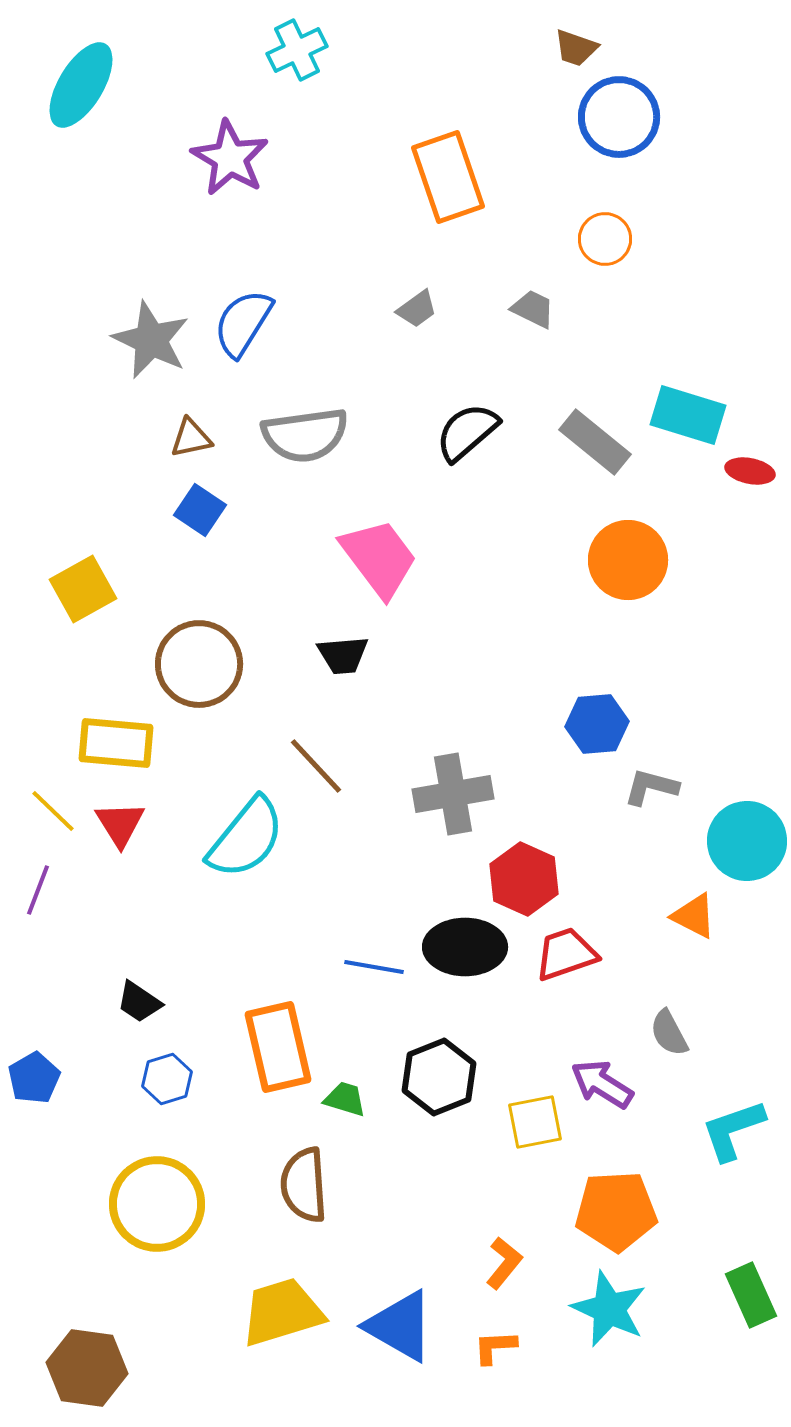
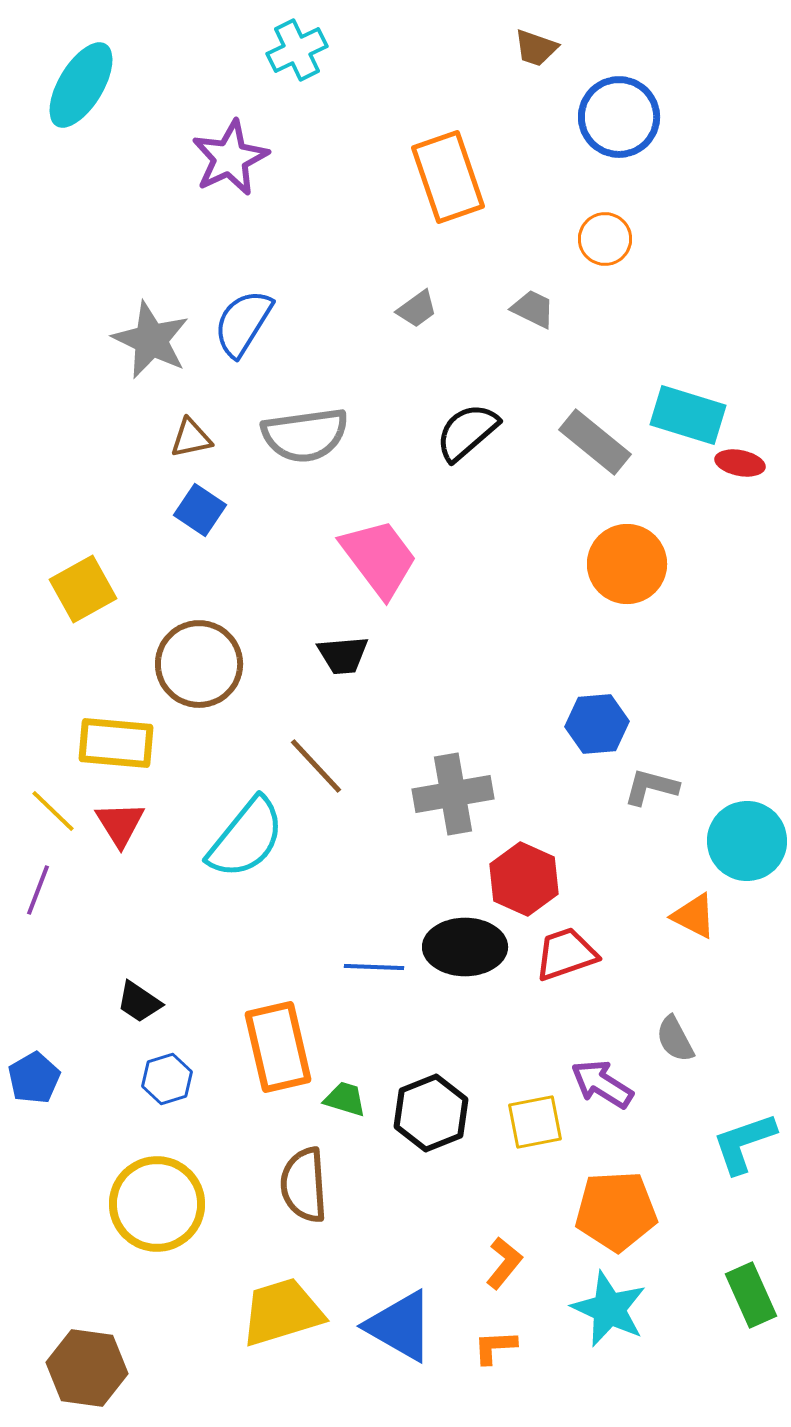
brown trapezoid at (576, 48): moved 40 px left
purple star at (230, 158): rotated 16 degrees clockwise
red ellipse at (750, 471): moved 10 px left, 8 px up
orange circle at (628, 560): moved 1 px left, 4 px down
blue line at (374, 967): rotated 8 degrees counterclockwise
gray semicircle at (669, 1033): moved 6 px right, 6 px down
black hexagon at (439, 1077): moved 8 px left, 36 px down
cyan L-shape at (733, 1130): moved 11 px right, 13 px down
